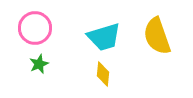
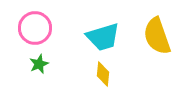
cyan trapezoid: moved 1 px left
